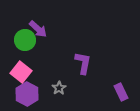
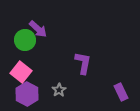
gray star: moved 2 px down
